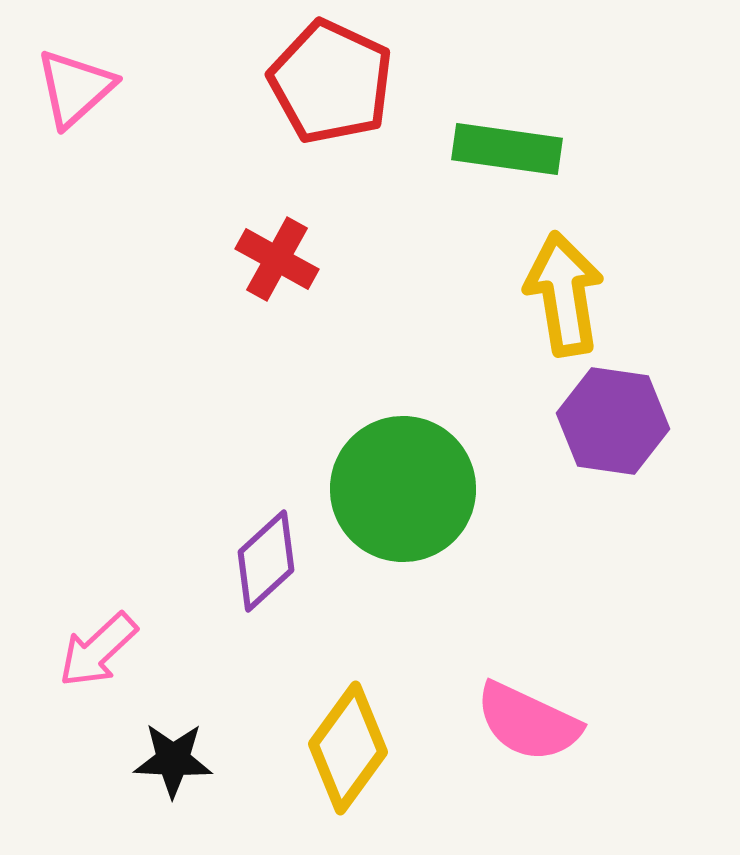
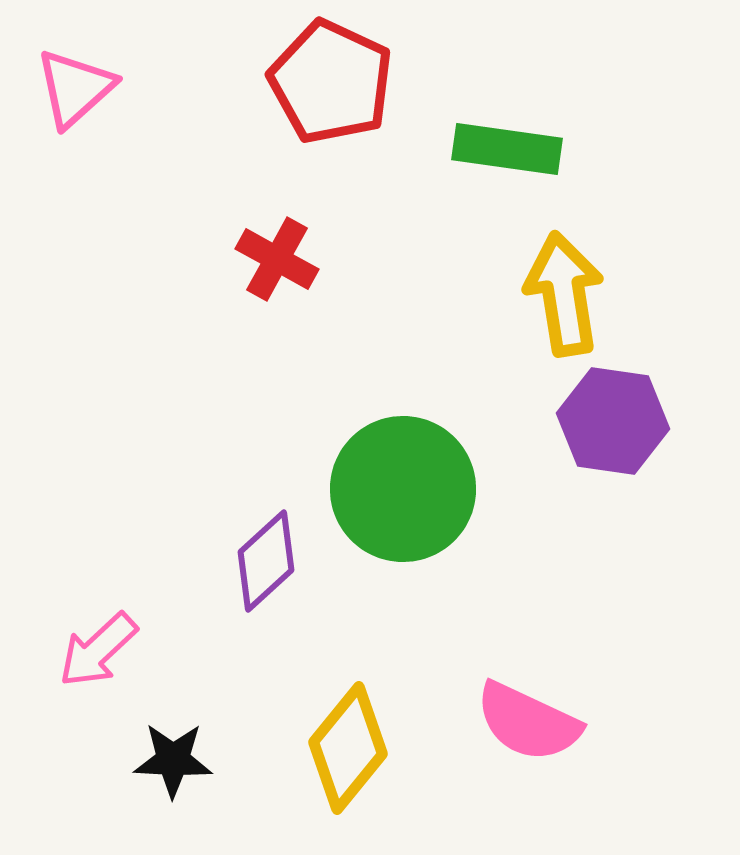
yellow diamond: rotated 3 degrees clockwise
